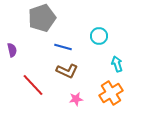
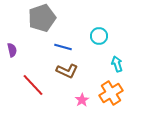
pink star: moved 6 px right, 1 px down; rotated 24 degrees counterclockwise
